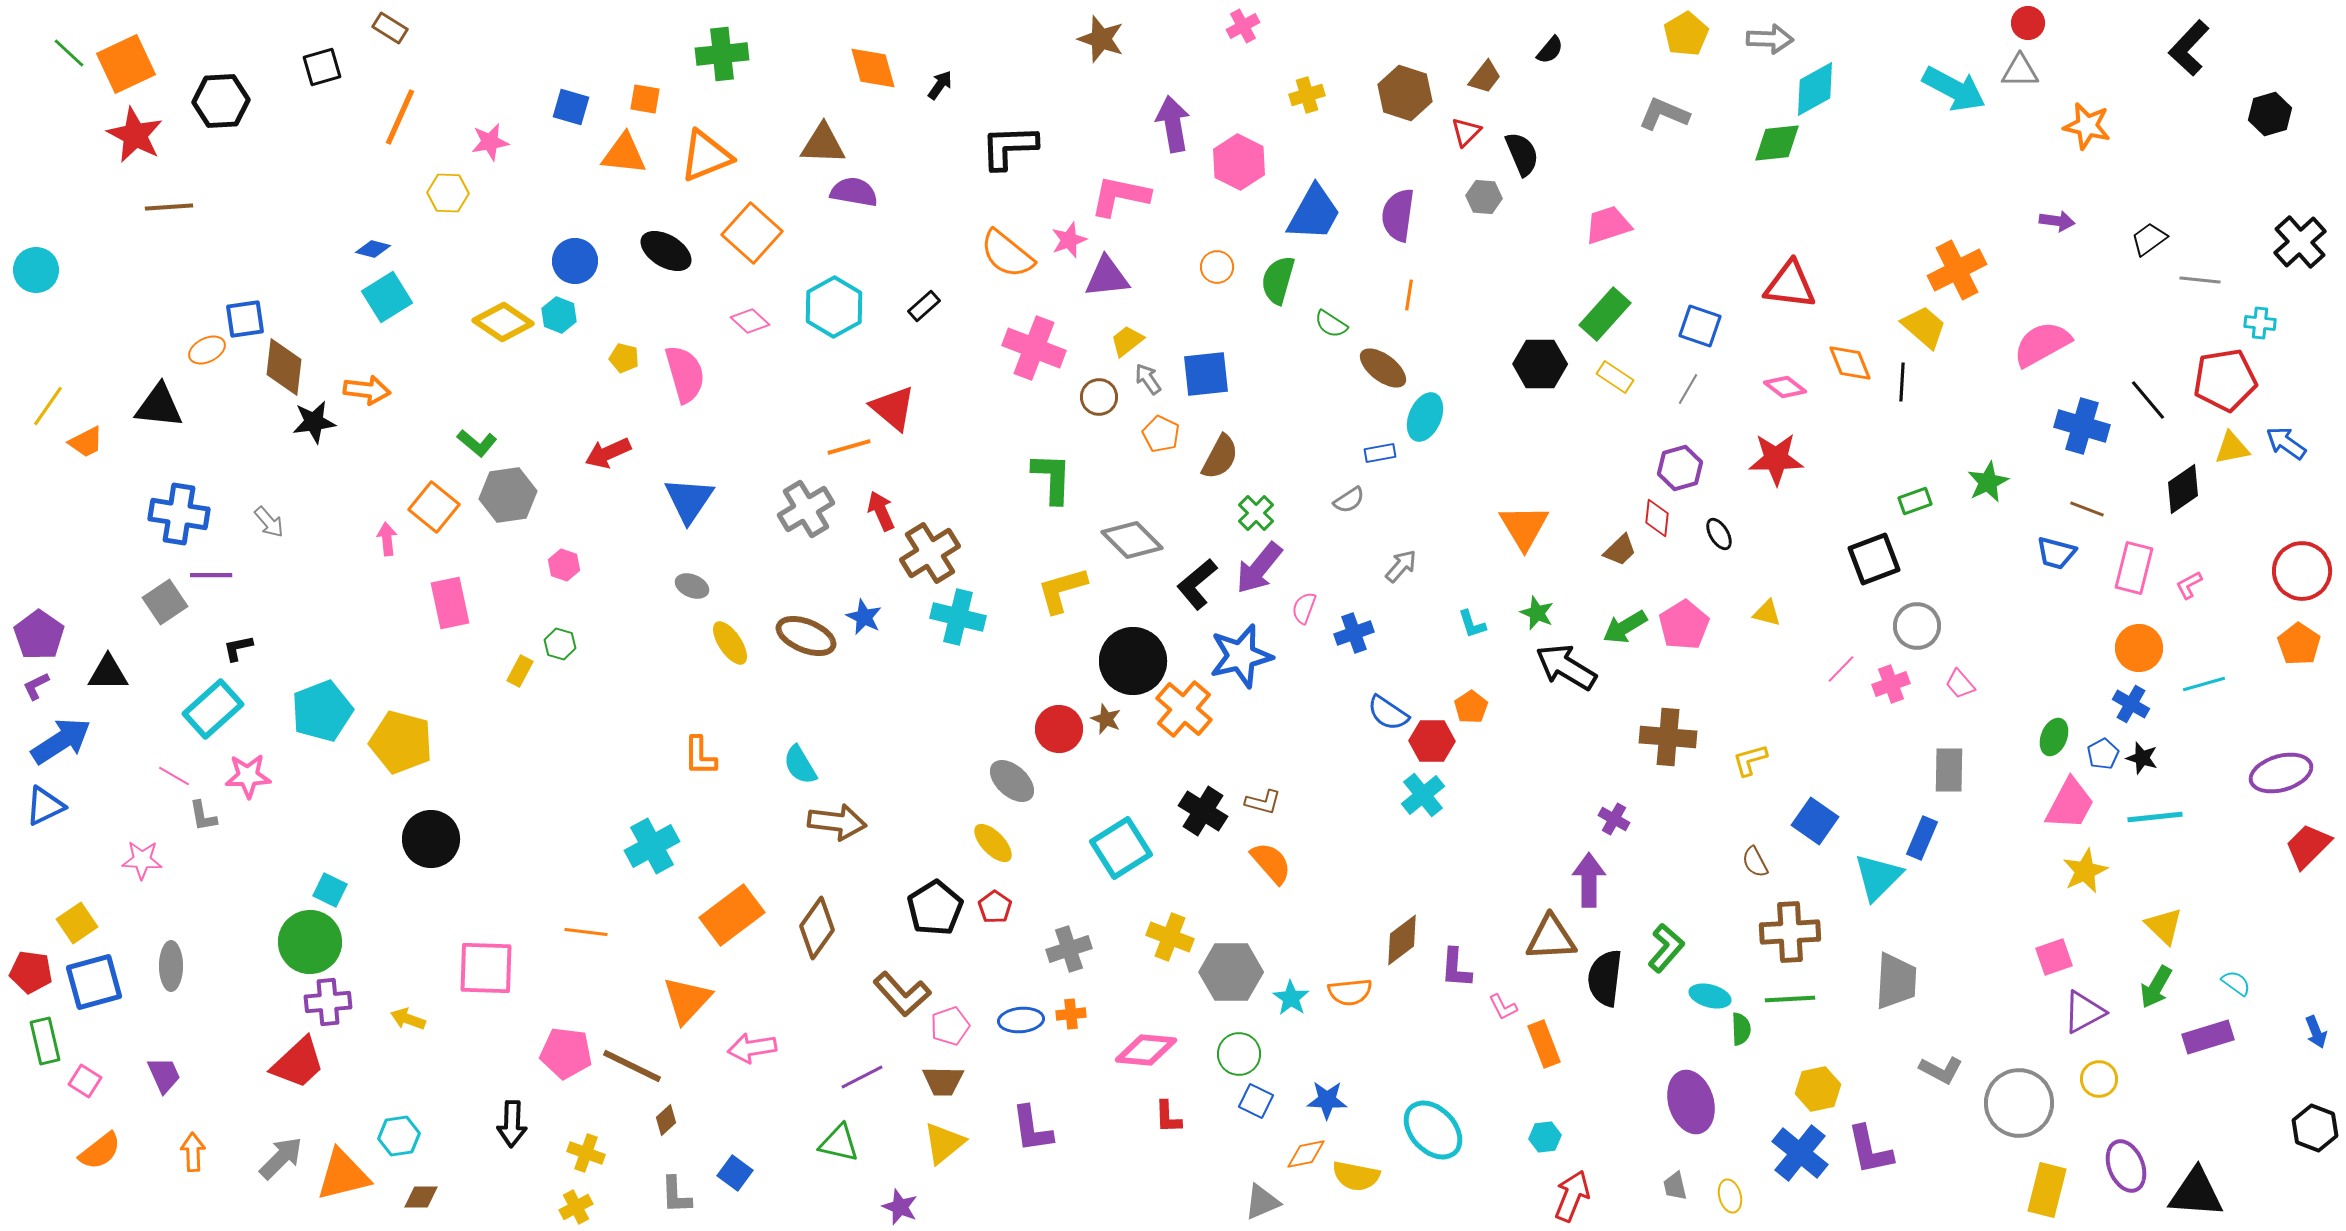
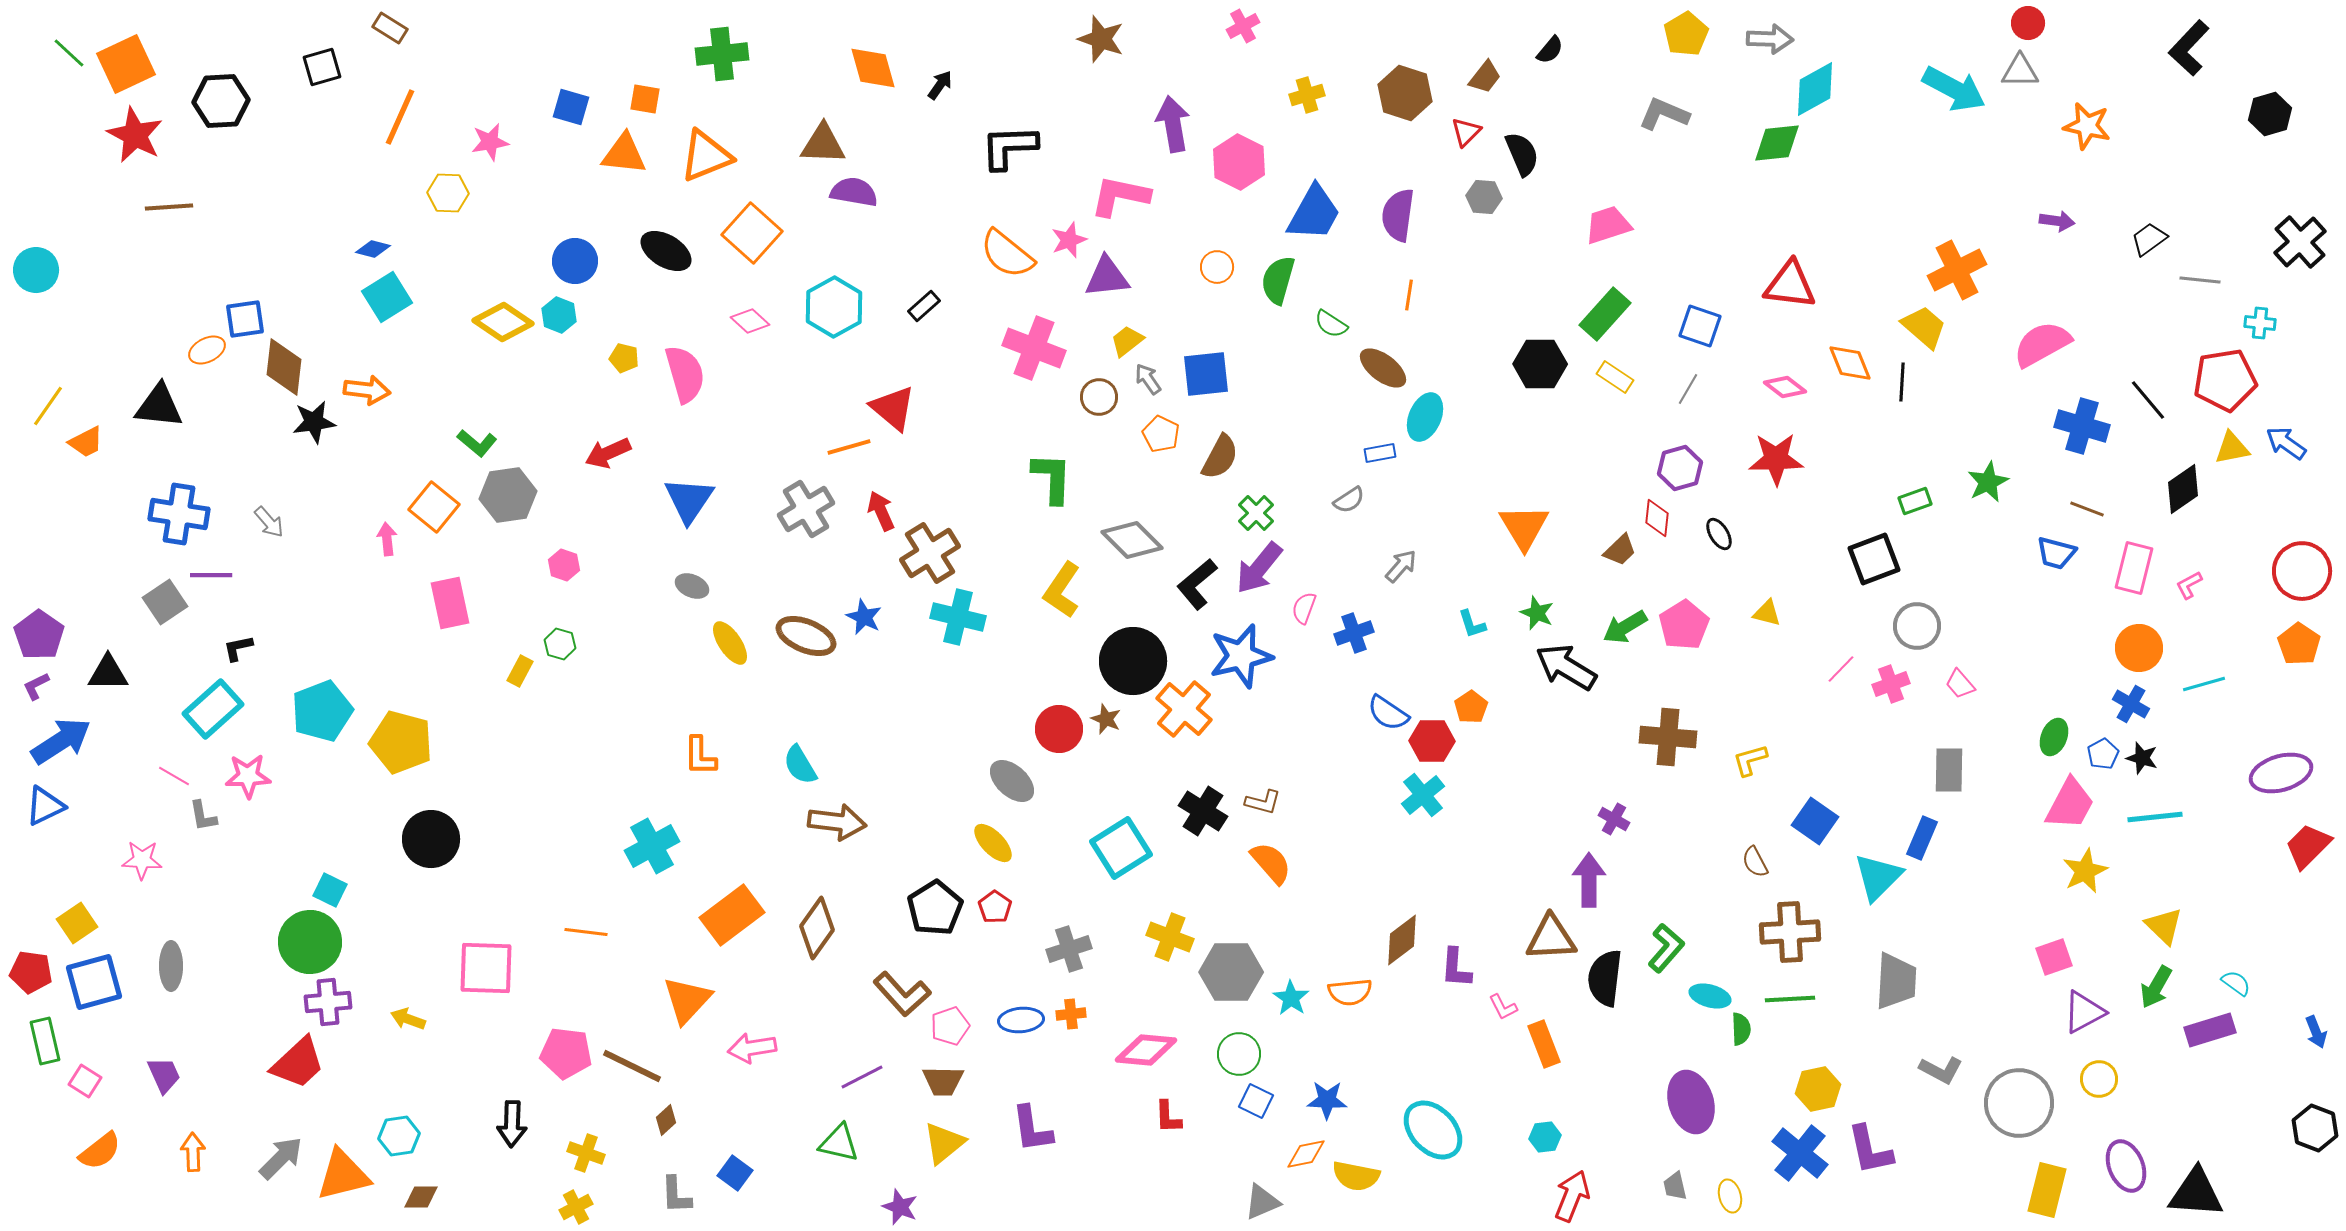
yellow L-shape at (1062, 590): rotated 40 degrees counterclockwise
purple rectangle at (2208, 1037): moved 2 px right, 7 px up
